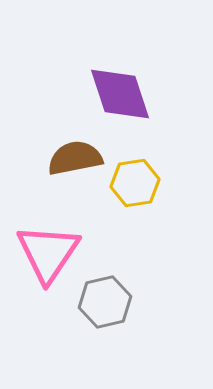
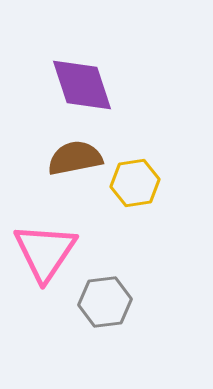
purple diamond: moved 38 px left, 9 px up
pink triangle: moved 3 px left, 1 px up
gray hexagon: rotated 6 degrees clockwise
